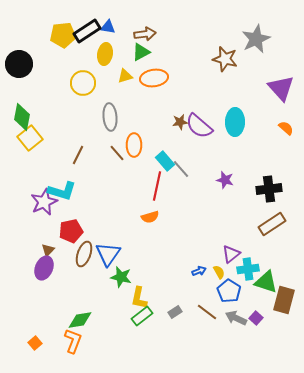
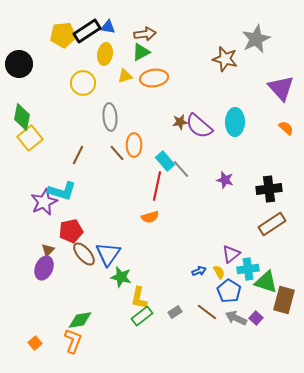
brown ellipse at (84, 254): rotated 60 degrees counterclockwise
